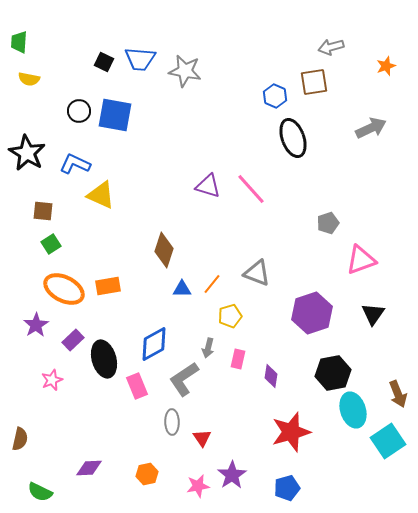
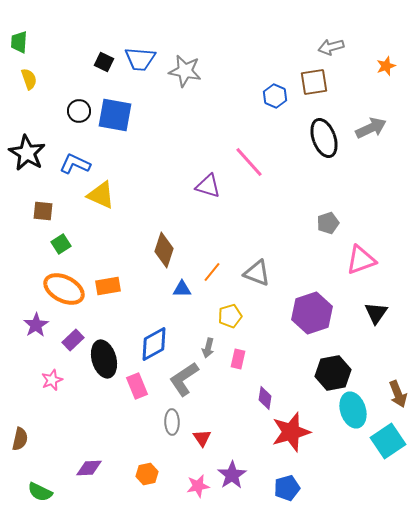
yellow semicircle at (29, 79): rotated 120 degrees counterclockwise
black ellipse at (293, 138): moved 31 px right
pink line at (251, 189): moved 2 px left, 27 px up
green square at (51, 244): moved 10 px right
orange line at (212, 284): moved 12 px up
black triangle at (373, 314): moved 3 px right, 1 px up
purple diamond at (271, 376): moved 6 px left, 22 px down
